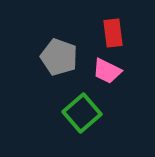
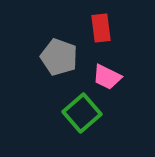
red rectangle: moved 12 px left, 5 px up
pink trapezoid: moved 6 px down
